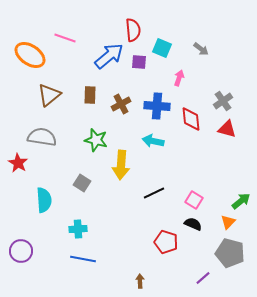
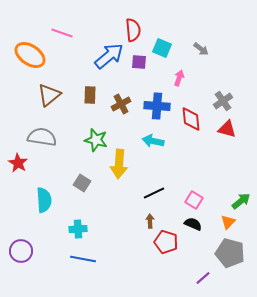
pink line: moved 3 px left, 5 px up
yellow arrow: moved 2 px left, 1 px up
brown arrow: moved 10 px right, 60 px up
